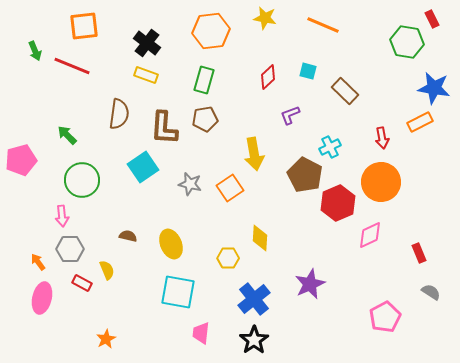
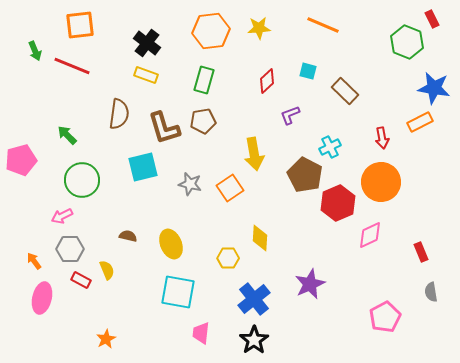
yellow star at (265, 18): moved 6 px left, 10 px down; rotated 15 degrees counterclockwise
orange square at (84, 26): moved 4 px left, 1 px up
green hexagon at (407, 42): rotated 12 degrees clockwise
red diamond at (268, 77): moved 1 px left, 4 px down
brown pentagon at (205, 119): moved 2 px left, 2 px down
brown L-shape at (164, 128): rotated 21 degrees counterclockwise
cyan square at (143, 167): rotated 20 degrees clockwise
pink arrow at (62, 216): rotated 70 degrees clockwise
red rectangle at (419, 253): moved 2 px right, 1 px up
orange arrow at (38, 262): moved 4 px left, 1 px up
red rectangle at (82, 283): moved 1 px left, 3 px up
gray semicircle at (431, 292): rotated 132 degrees counterclockwise
